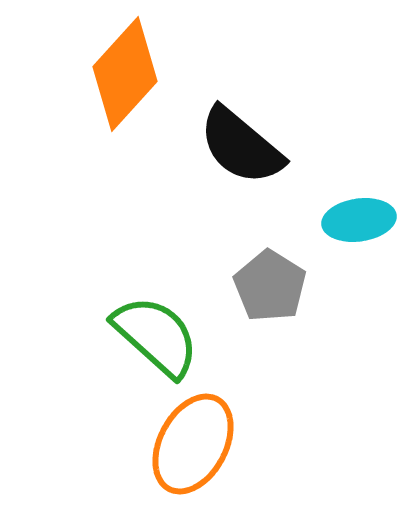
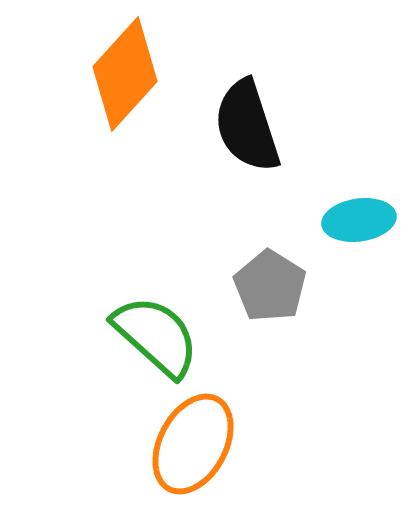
black semicircle: moved 6 px right, 20 px up; rotated 32 degrees clockwise
